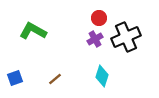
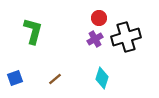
green L-shape: rotated 76 degrees clockwise
black cross: rotated 8 degrees clockwise
cyan diamond: moved 2 px down
